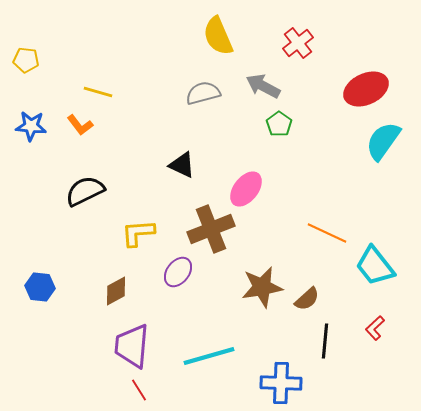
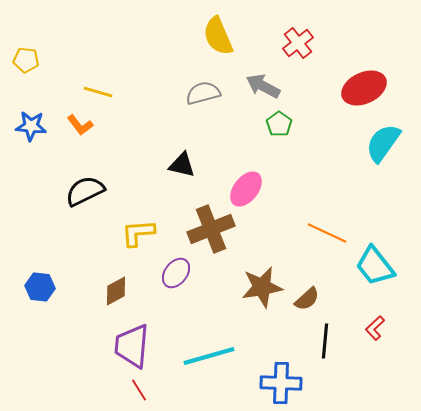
red ellipse: moved 2 px left, 1 px up
cyan semicircle: moved 2 px down
black triangle: rotated 12 degrees counterclockwise
purple ellipse: moved 2 px left, 1 px down
